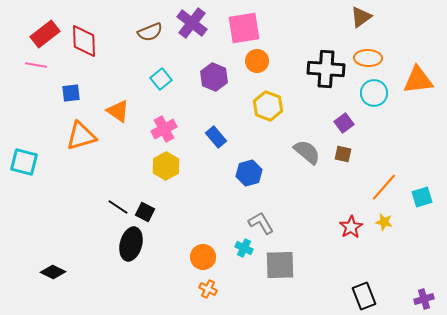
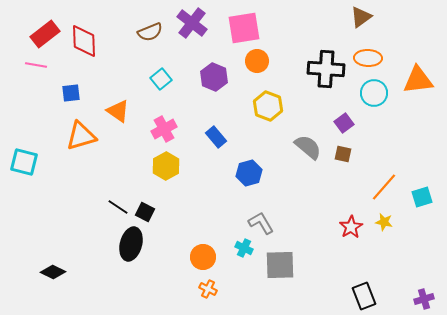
gray semicircle at (307, 152): moved 1 px right, 5 px up
